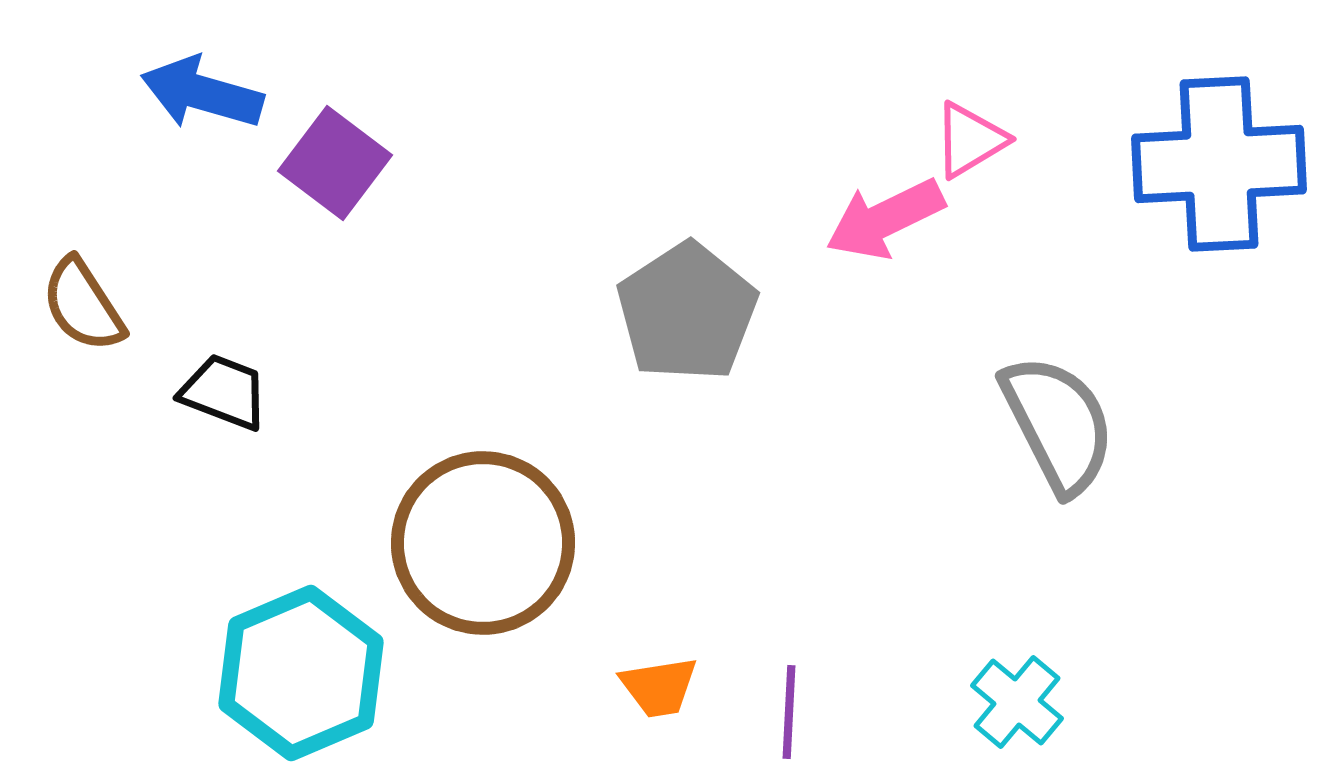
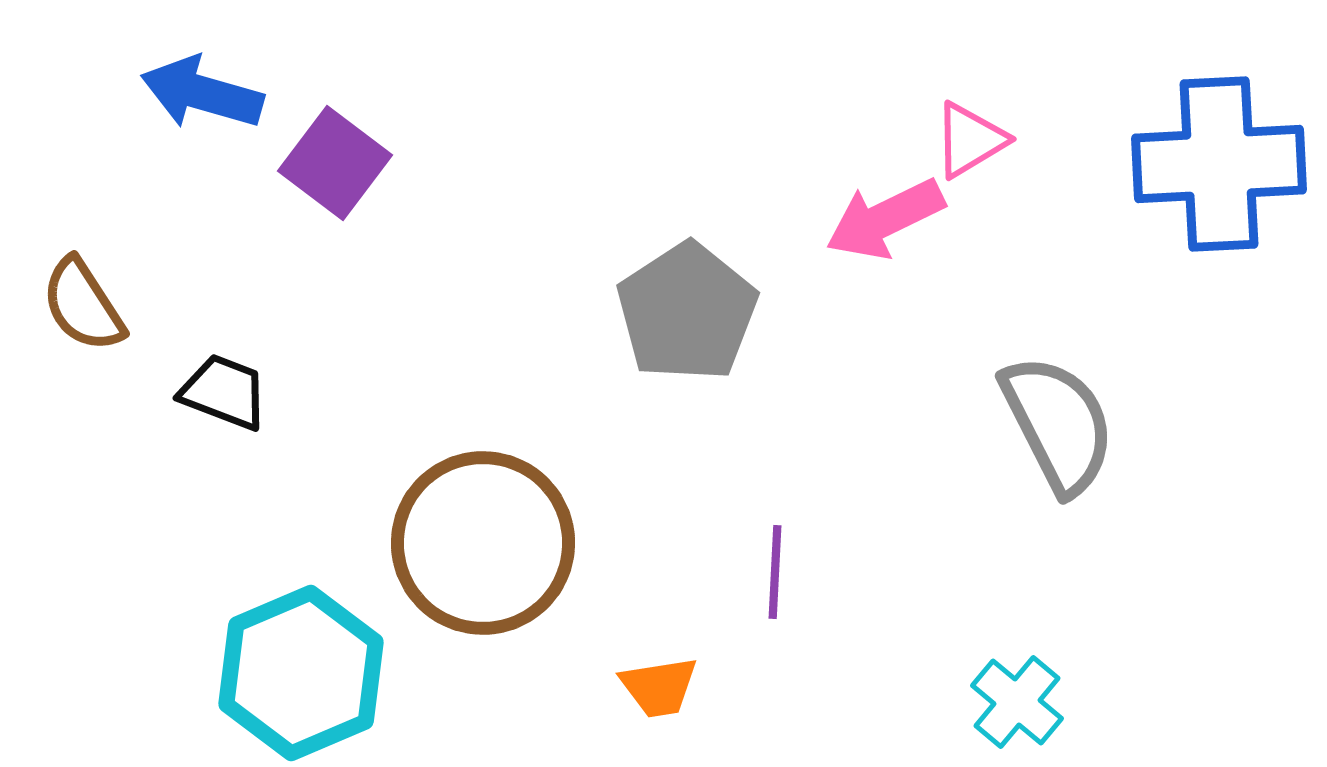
purple line: moved 14 px left, 140 px up
